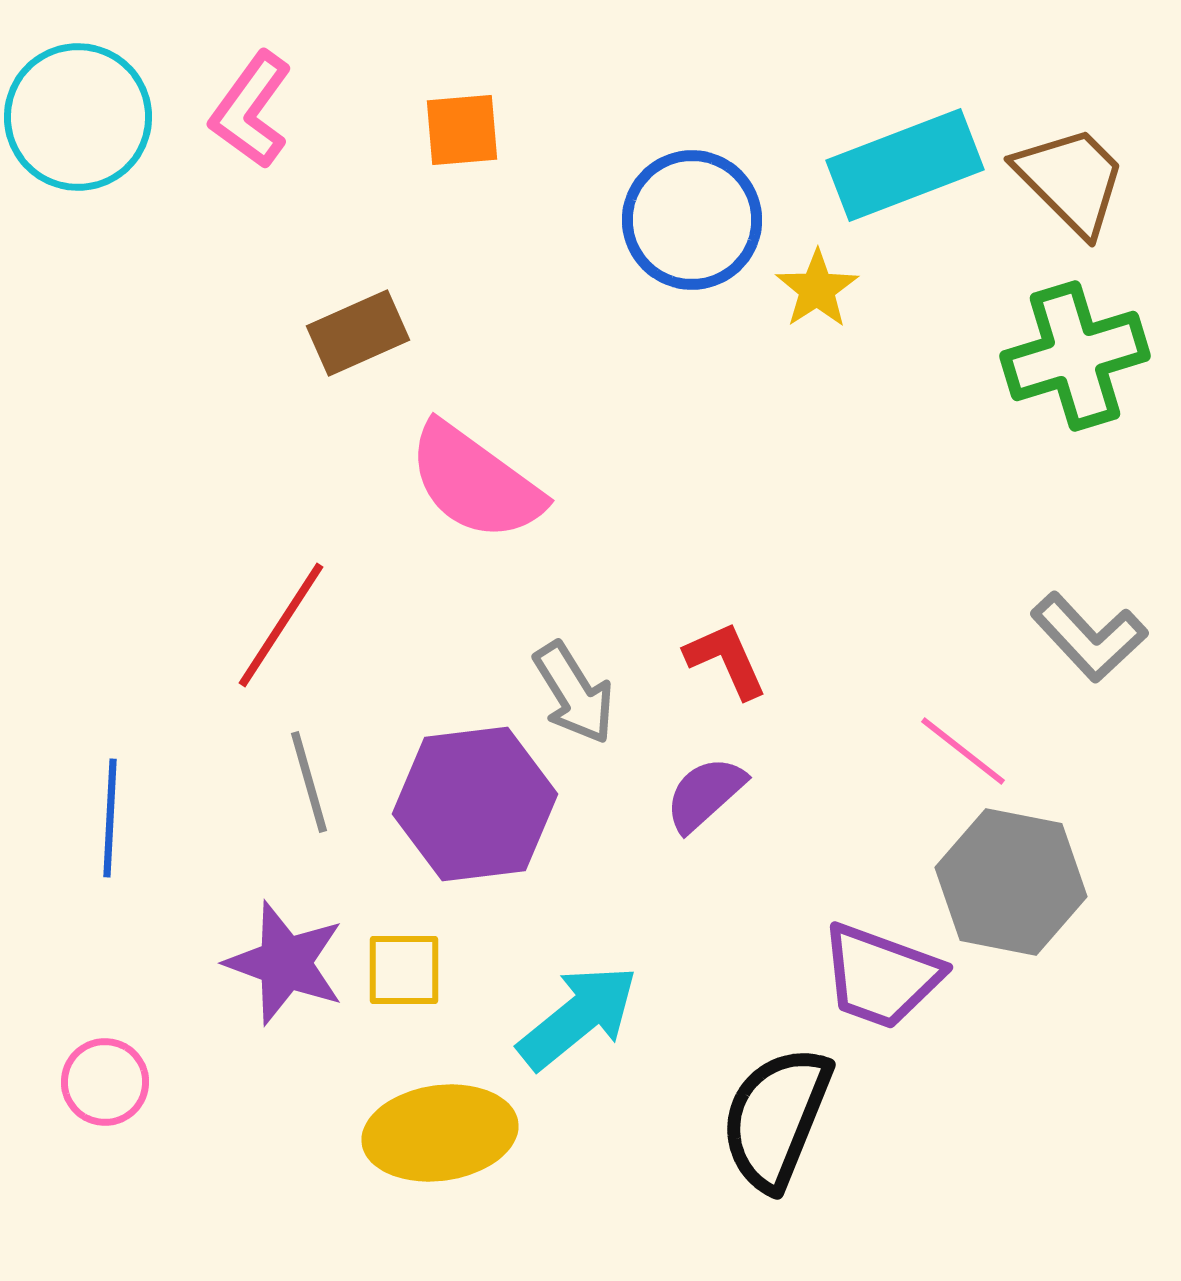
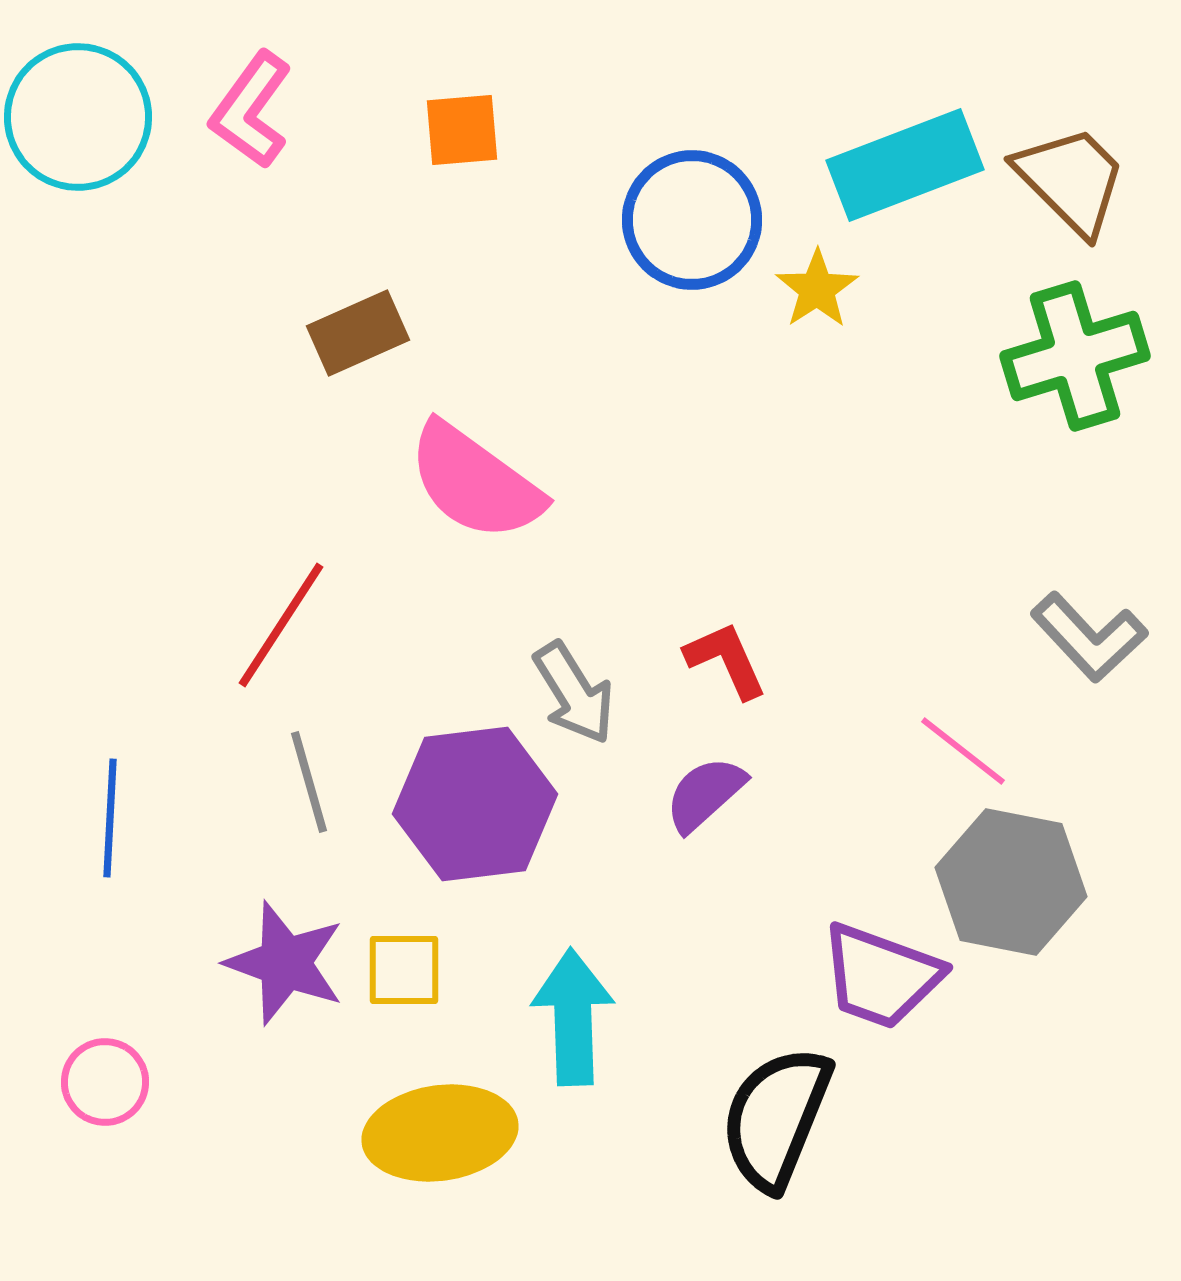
cyan arrow: moved 5 px left; rotated 53 degrees counterclockwise
